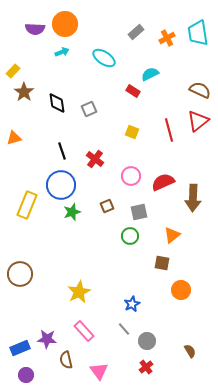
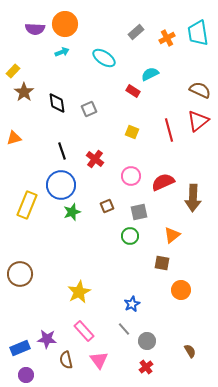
pink triangle at (99, 371): moved 11 px up
